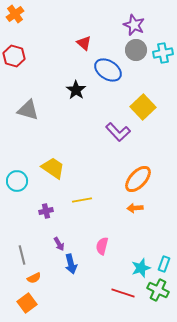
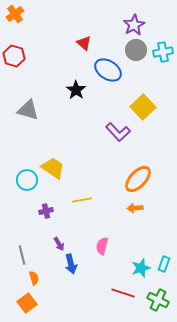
purple star: rotated 20 degrees clockwise
cyan cross: moved 1 px up
cyan circle: moved 10 px right, 1 px up
orange semicircle: rotated 80 degrees counterclockwise
green cross: moved 10 px down
